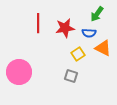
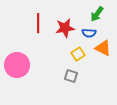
pink circle: moved 2 px left, 7 px up
